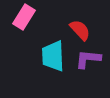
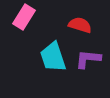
red semicircle: moved 5 px up; rotated 30 degrees counterclockwise
cyan trapezoid: moved 1 px down; rotated 16 degrees counterclockwise
